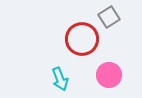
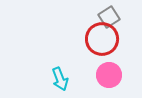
red circle: moved 20 px right
